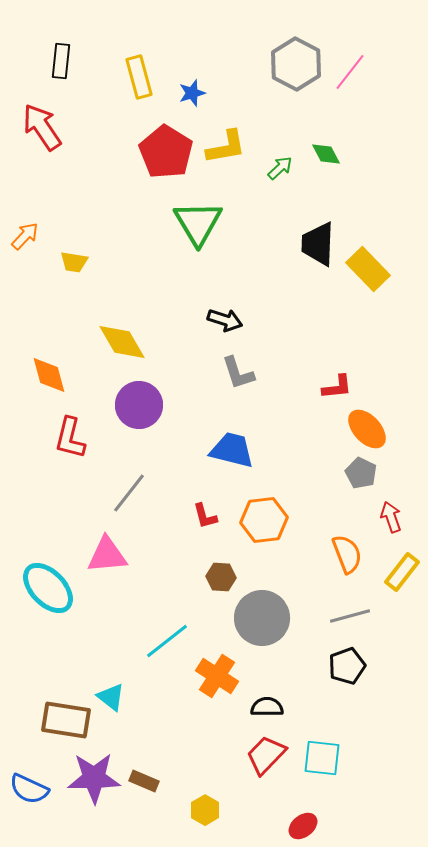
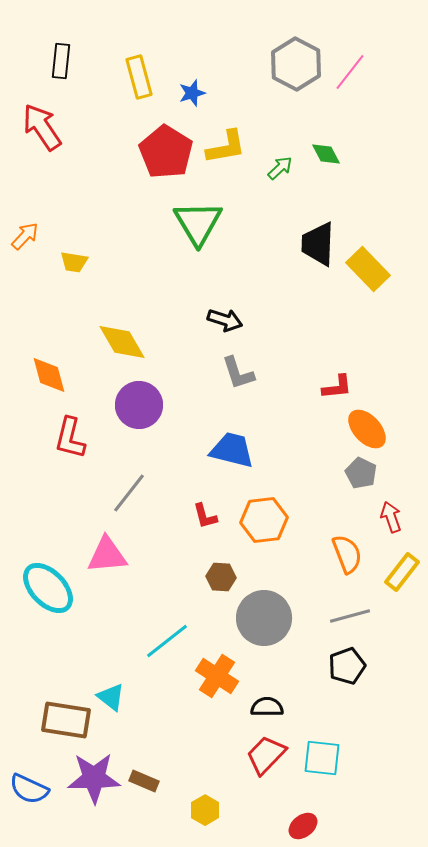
gray circle at (262, 618): moved 2 px right
